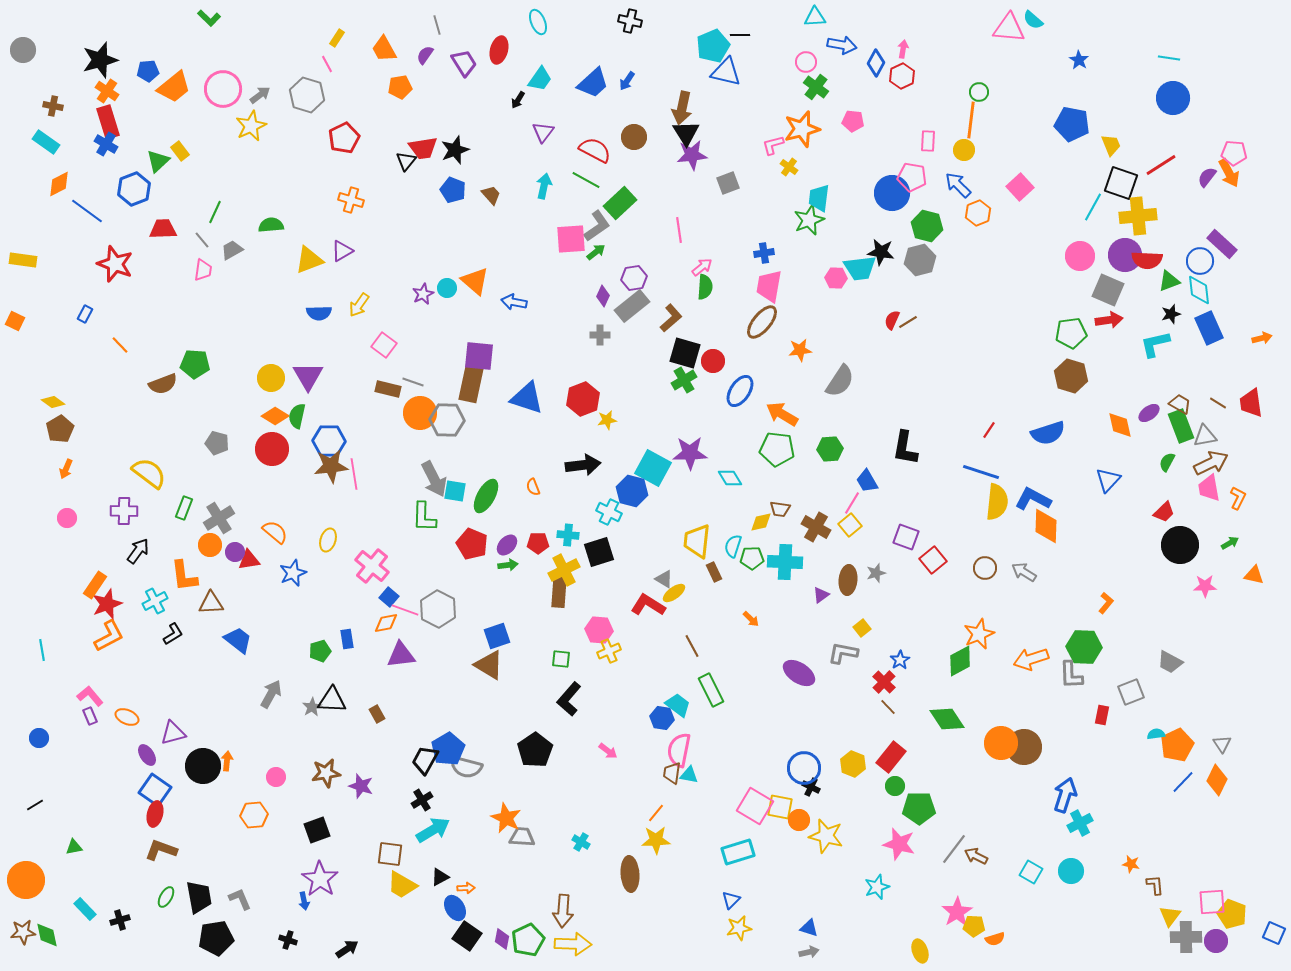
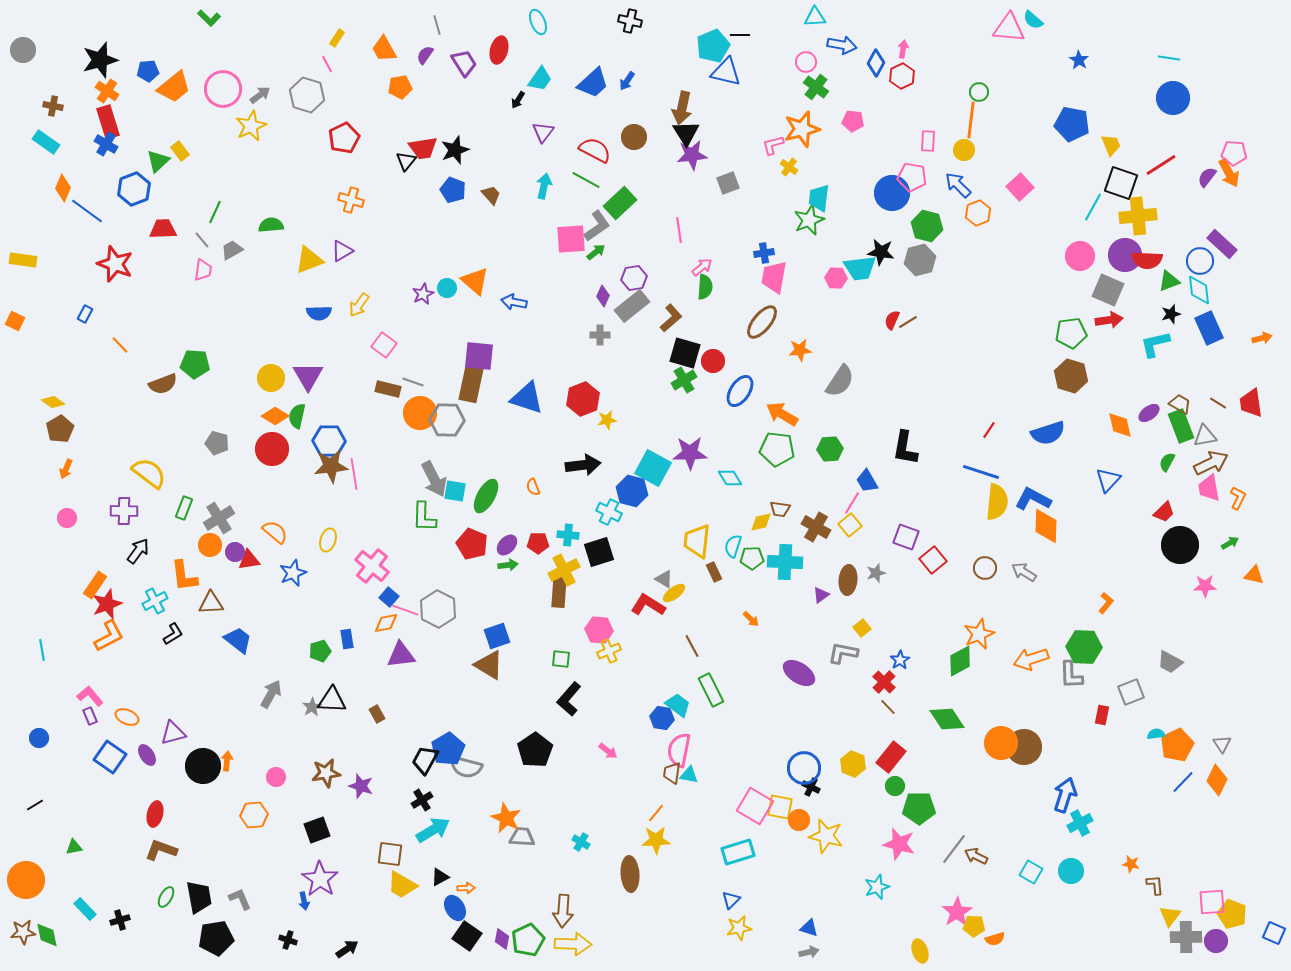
orange diamond at (59, 184): moved 4 px right, 4 px down; rotated 40 degrees counterclockwise
pink trapezoid at (769, 286): moved 5 px right, 9 px up
blue square at (155, 790): moved 45 px left, 33 px up
